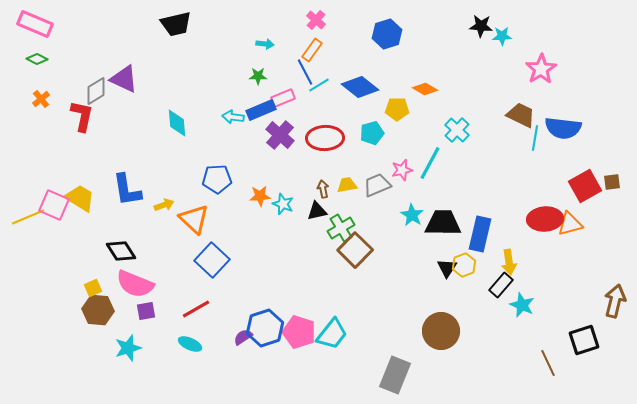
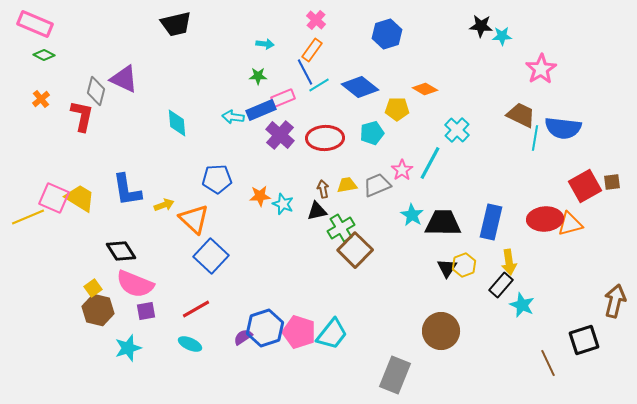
green diamond at (37, 59): moved 7 px right, 4 px up
gray diamond at (96, 91): rotated 44 degrees counterclockwise
pink star at (402, 170): rotated 20 degrees counterclockwise
pink square at (54, 205): moved 7 px up
blue rectangle at (480, 234): moved 11 px right, 12 px up
blue square at (212, 260): moved 1 px left, 4 px up
yellow square at (93, 288): rotated 12 degrees counterclockwise
brown hexagon at (98, 310): rotated 8 degrees clockwise
